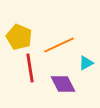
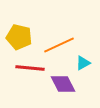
yellow pentagon: rotated 10 degrees counterclockwise
cyan triangle: moved 3 px left
red line: rotated 76 degrees counterclockwise
